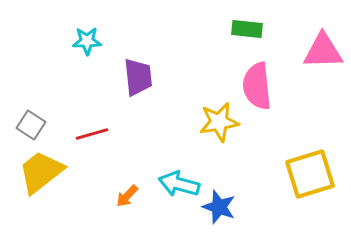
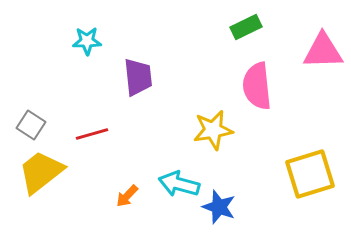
green rectangle: moved 1 px left, 2 px up; rotated 32 degrees counterclockwise
yellow star: moved 6 px left, 8 px down
